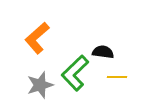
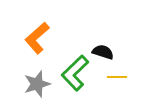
black semicircle: rotated 10 degrees clockwise
gray star: moved 3 px left, 1 px up
